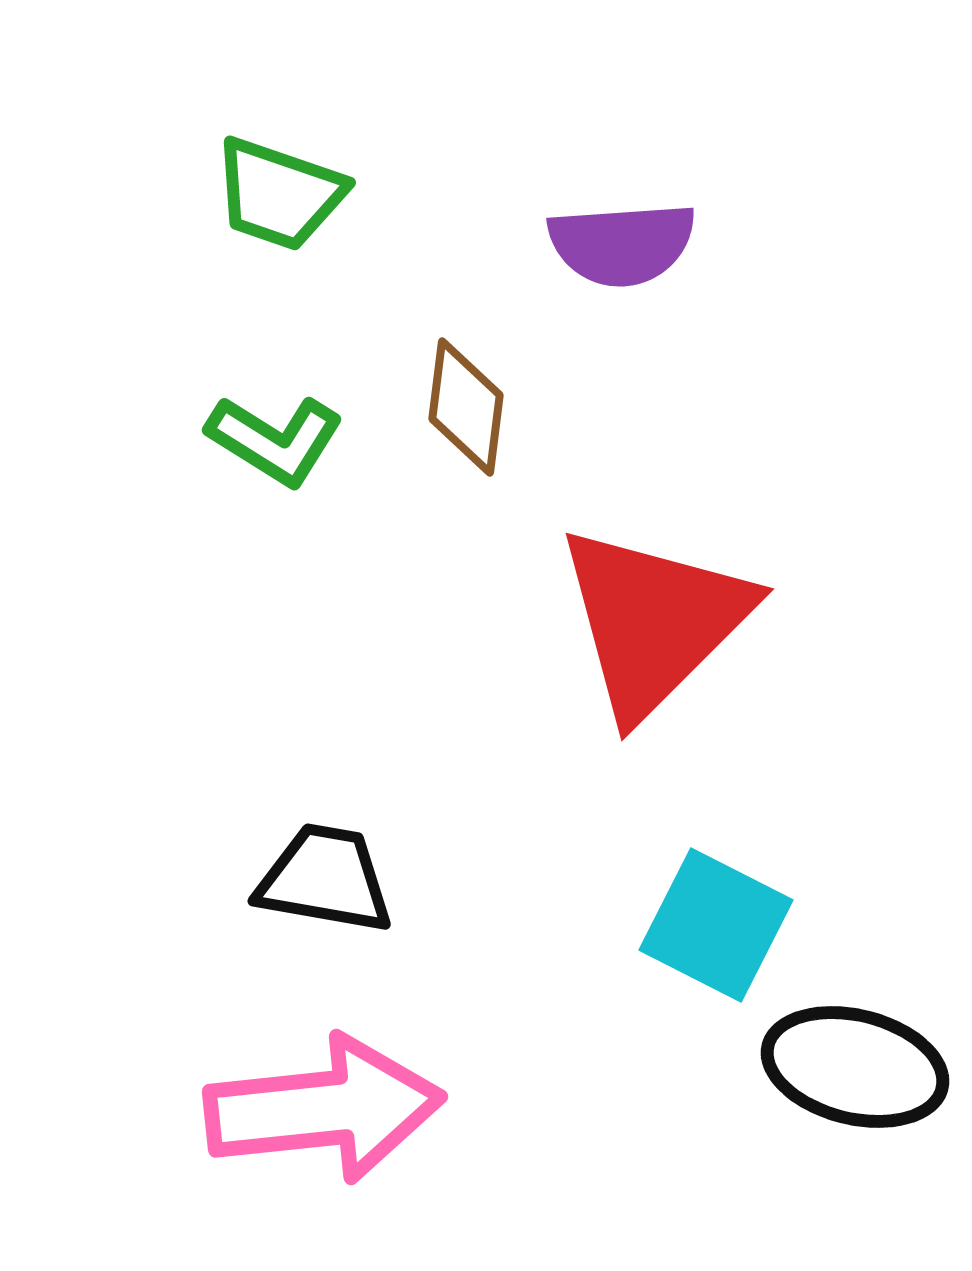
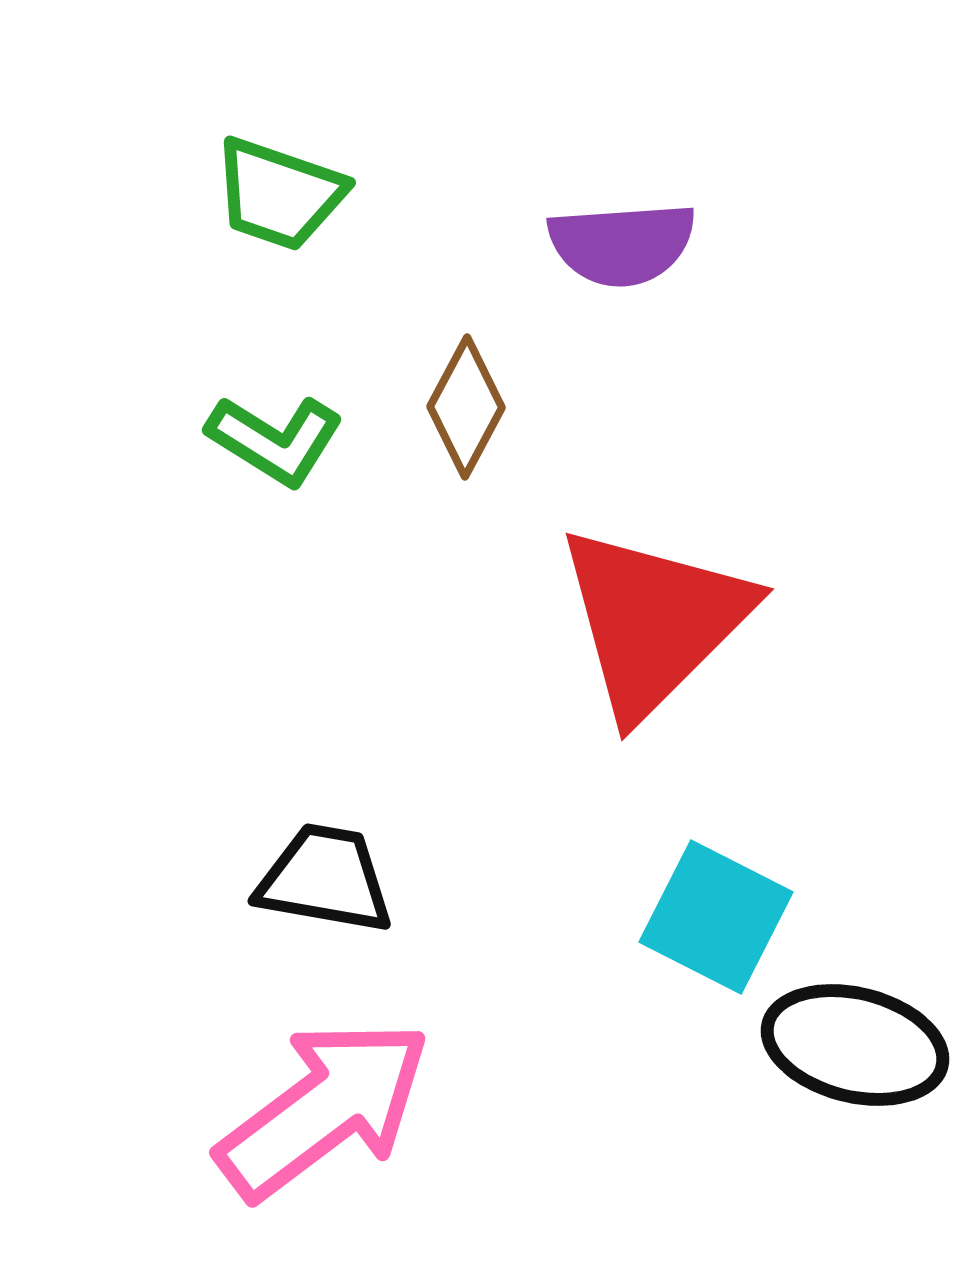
brown diamond: rotated 21 degrees clockwise
cyan square: moved 8 px up
black ellipse: moved 22 px up
pink arrow: rotated 31 degrees counterclockwise
